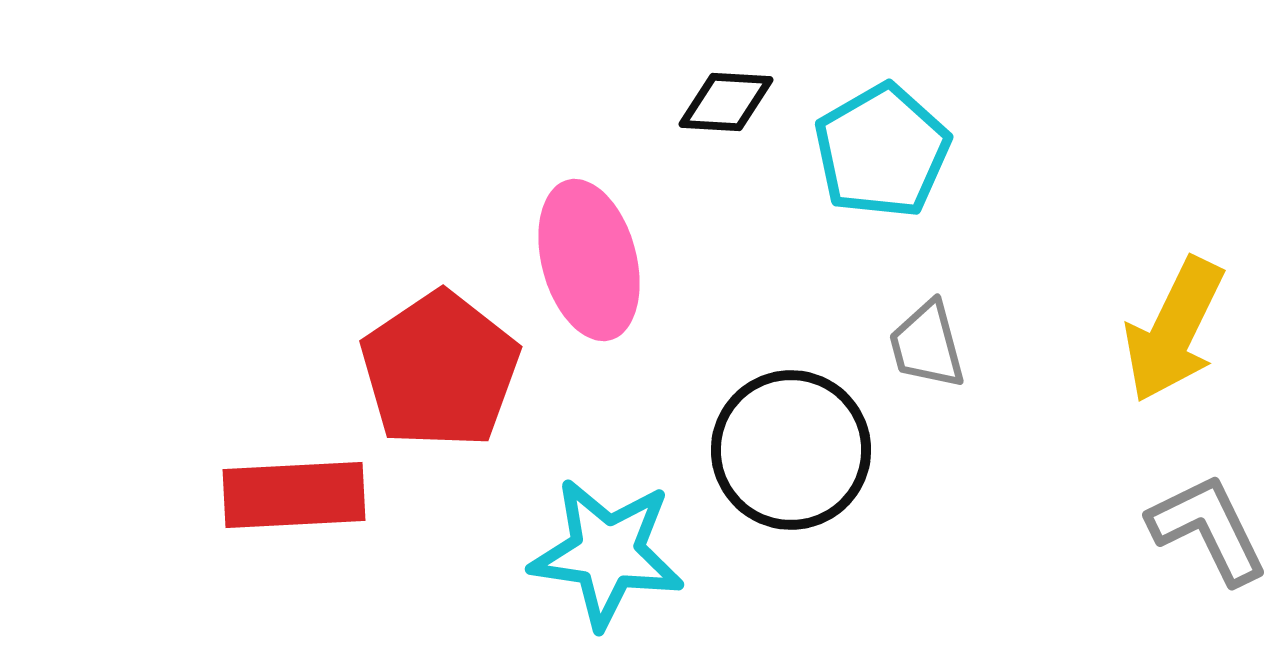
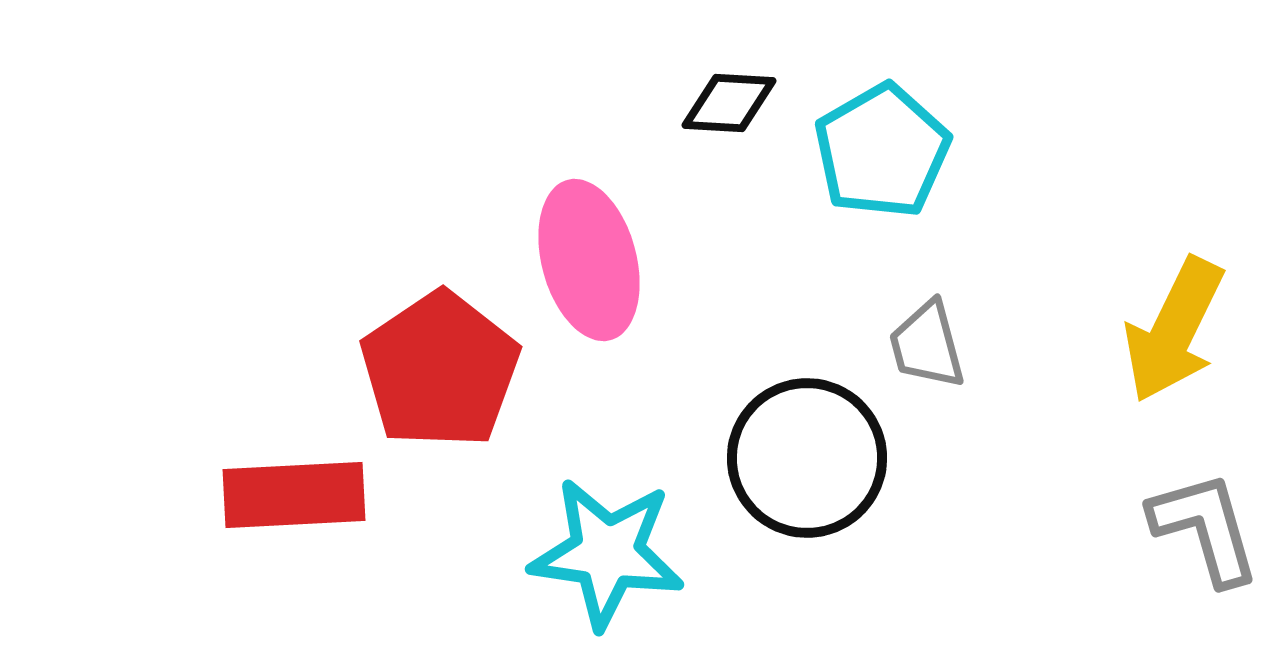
black diamond: moved 3 px right, 1 px down
black circle: moved 16 px right, 8 px down
gray L-shape: moved 3 px left, 1 px up; rotated 10 degrees clockwise
